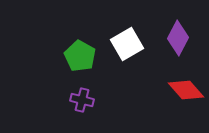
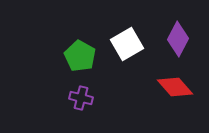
purple diamond: moved 1 px down
red diamond: moved 11 px left, 3 px up
purple cross: moved 1 px left, 2 px up
